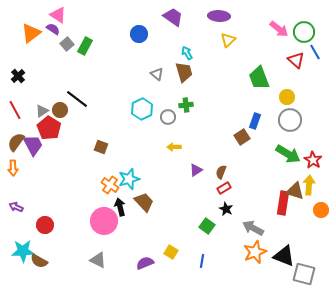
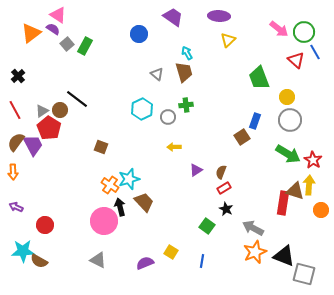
orange arrow at (13, 168): moved 4 px down
